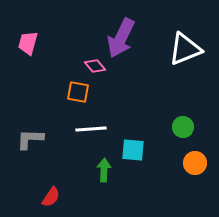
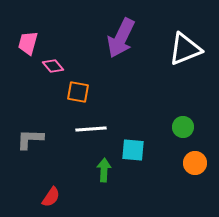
pink diamond: moved 42 px left
